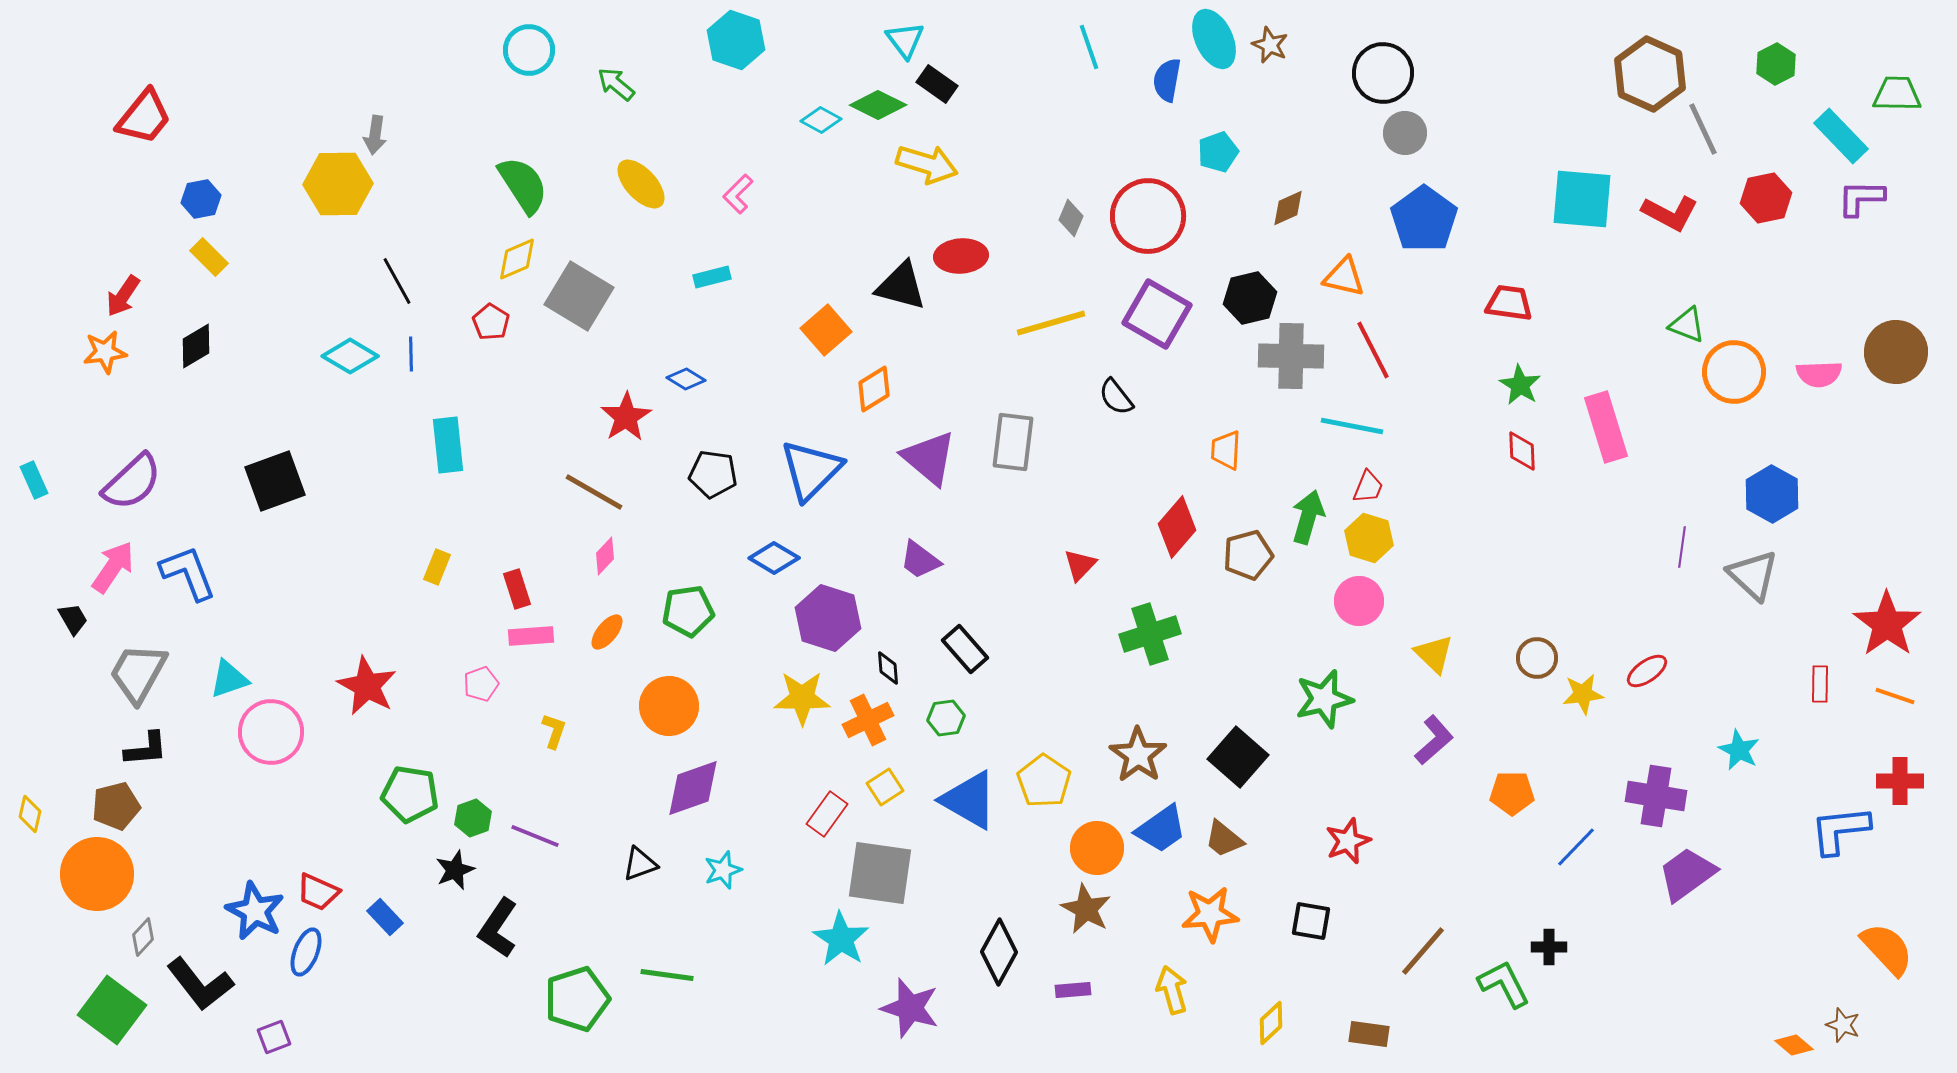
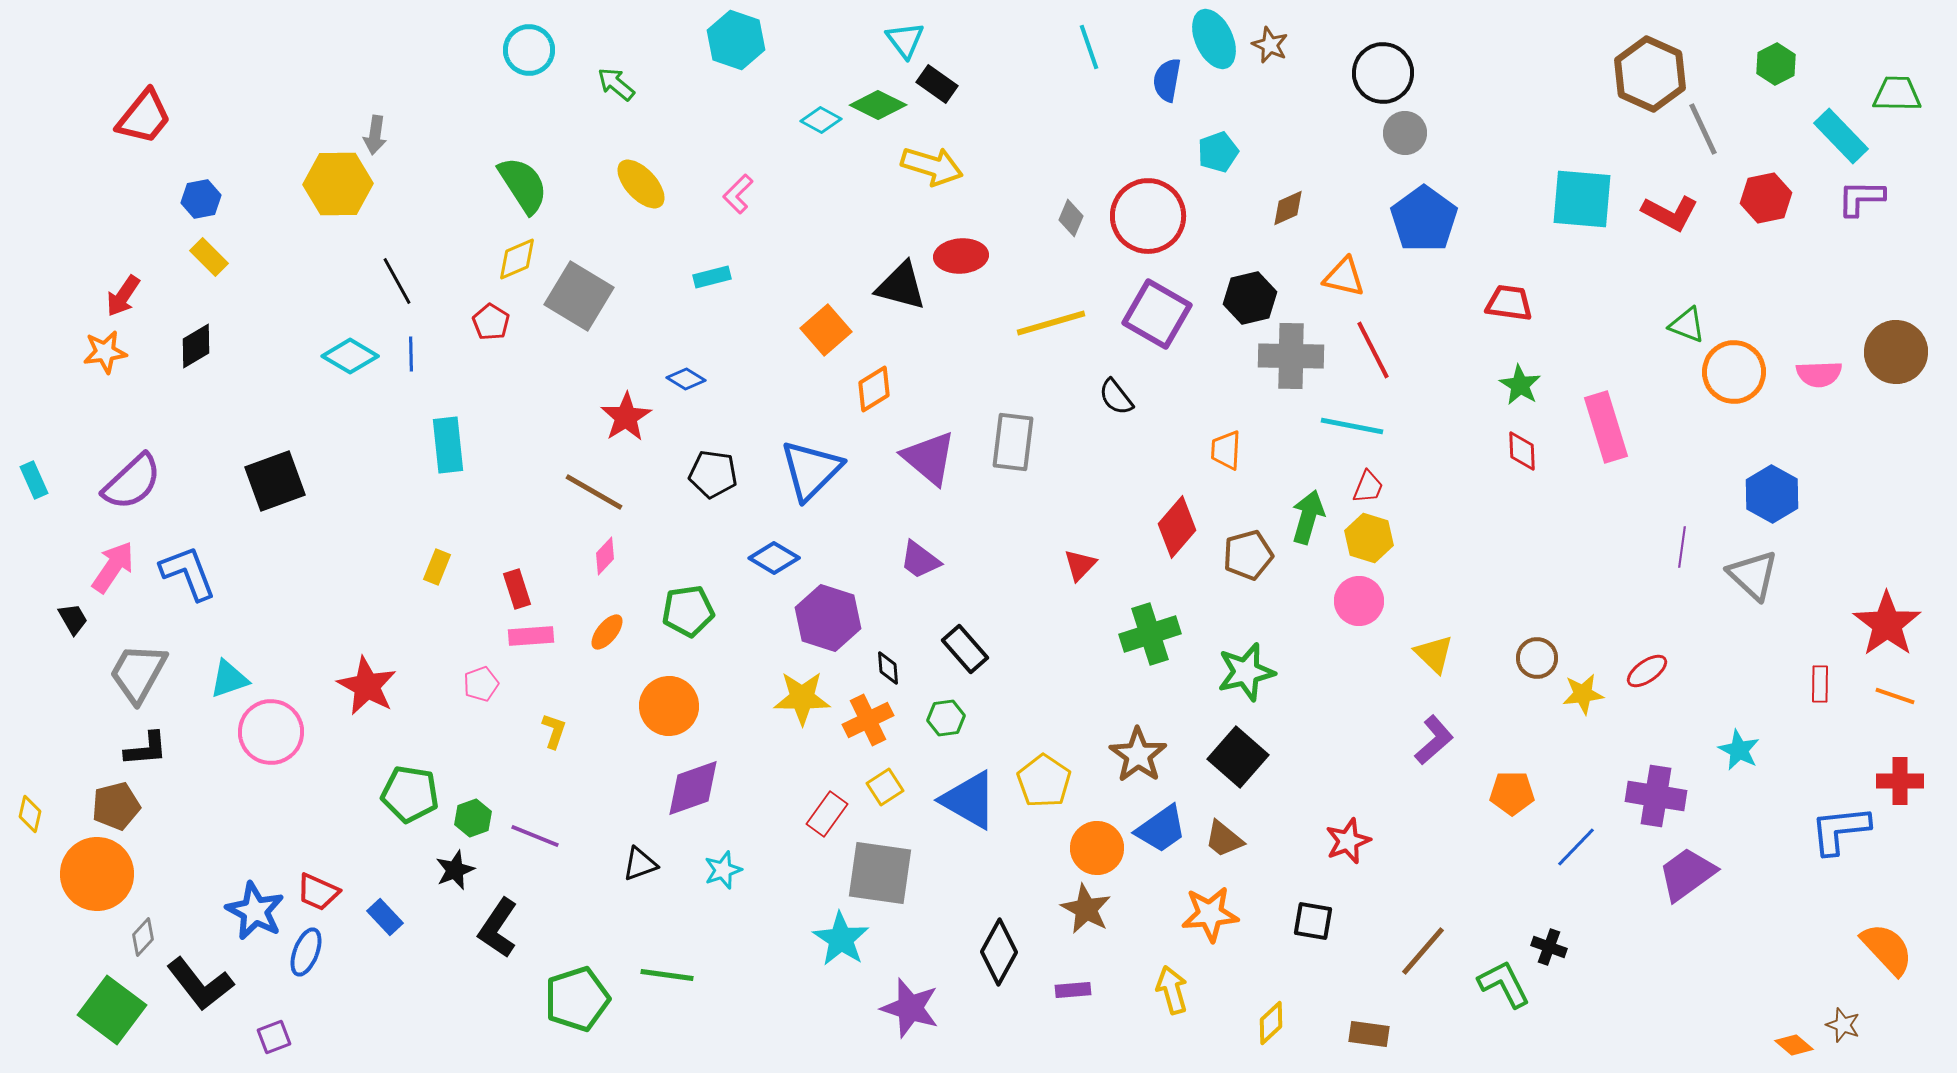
yellow arrow at (927, 164): moved 5 px right, 2 px down
green star at (1324, 699): moved 78 px left, 27 px up
black square at (1311, 921): moved 2 px right
black cross at (1549, 947): rotated 20 degrees clockwise
